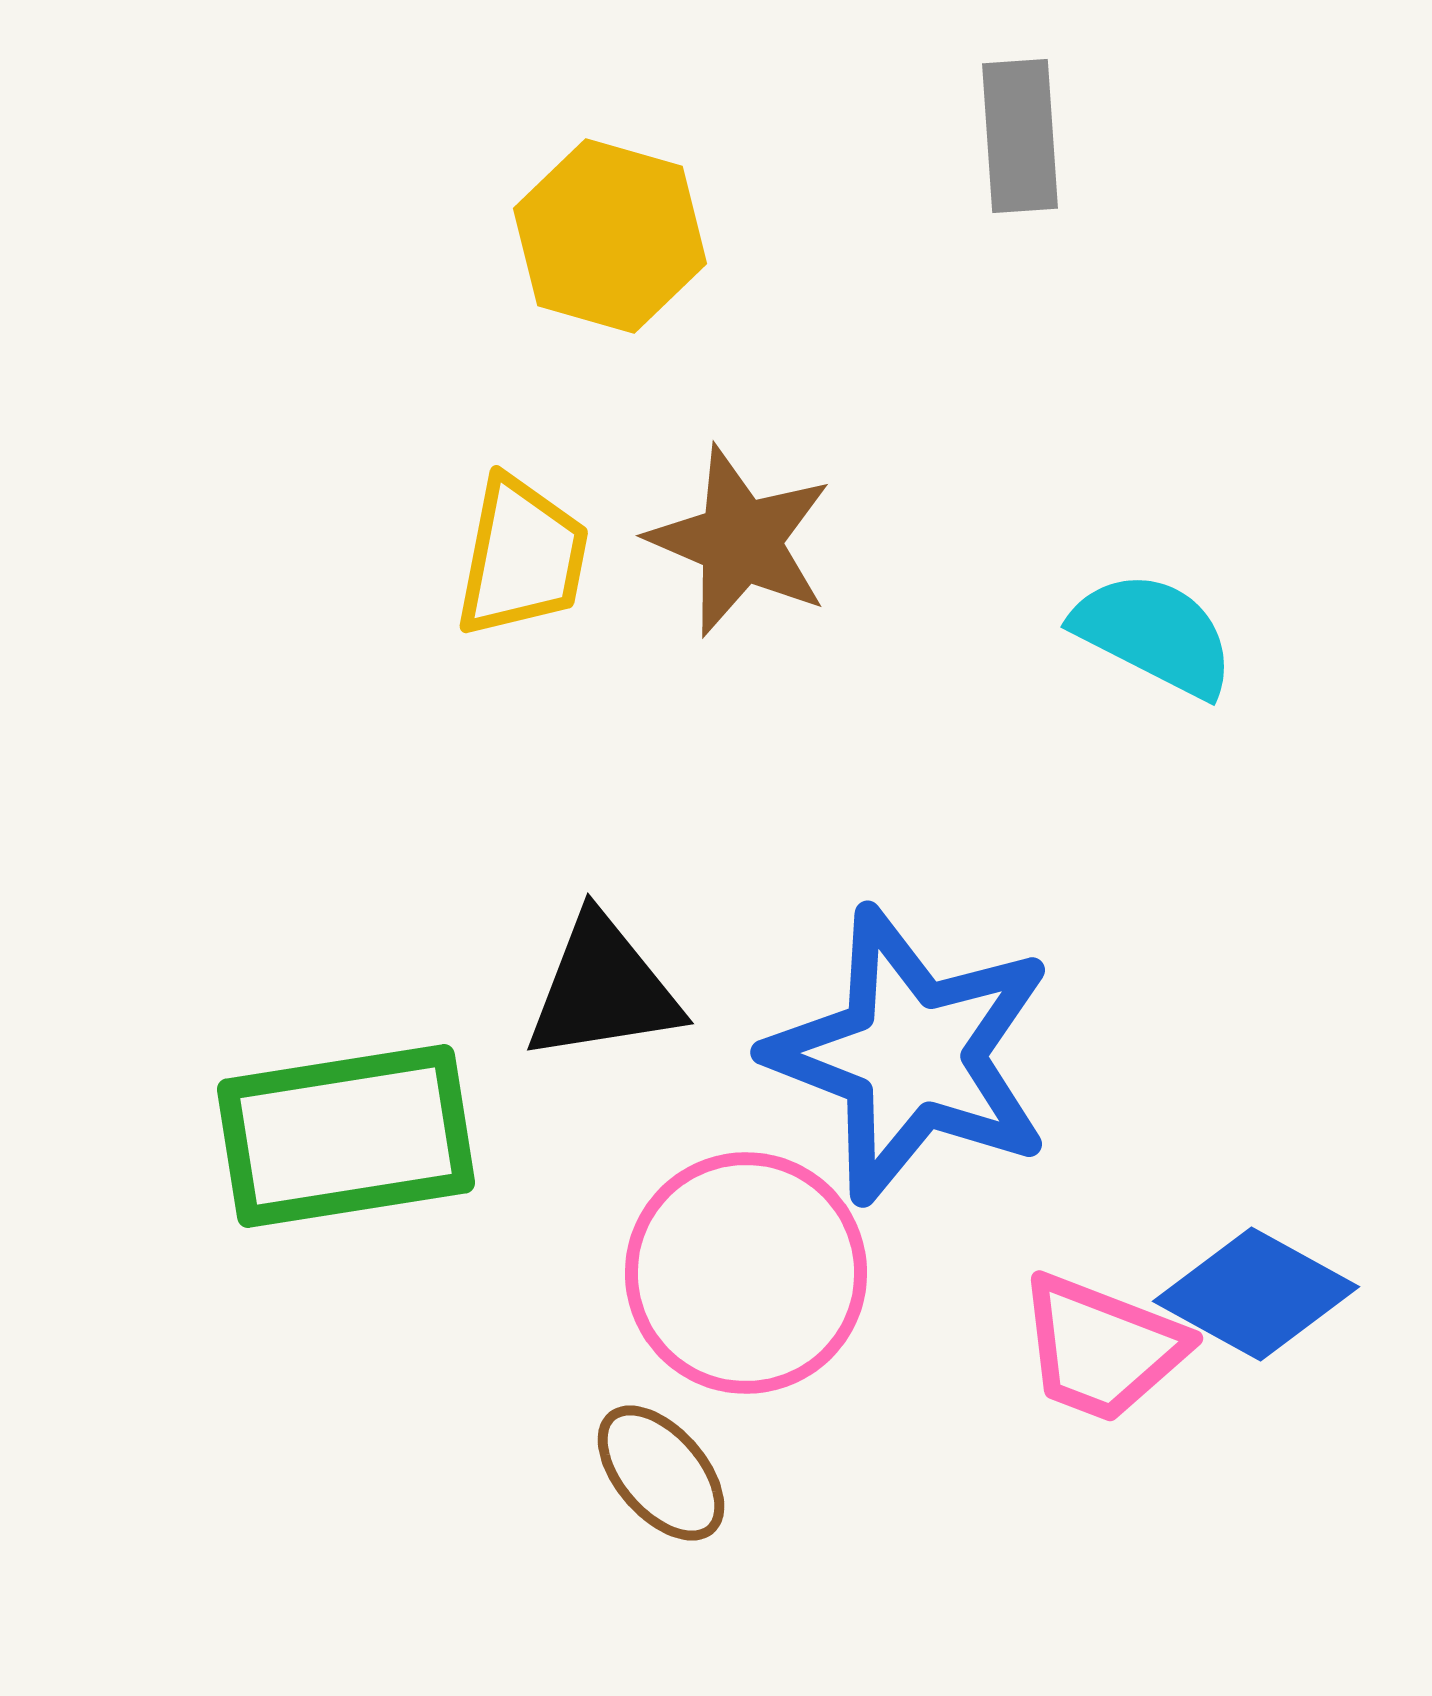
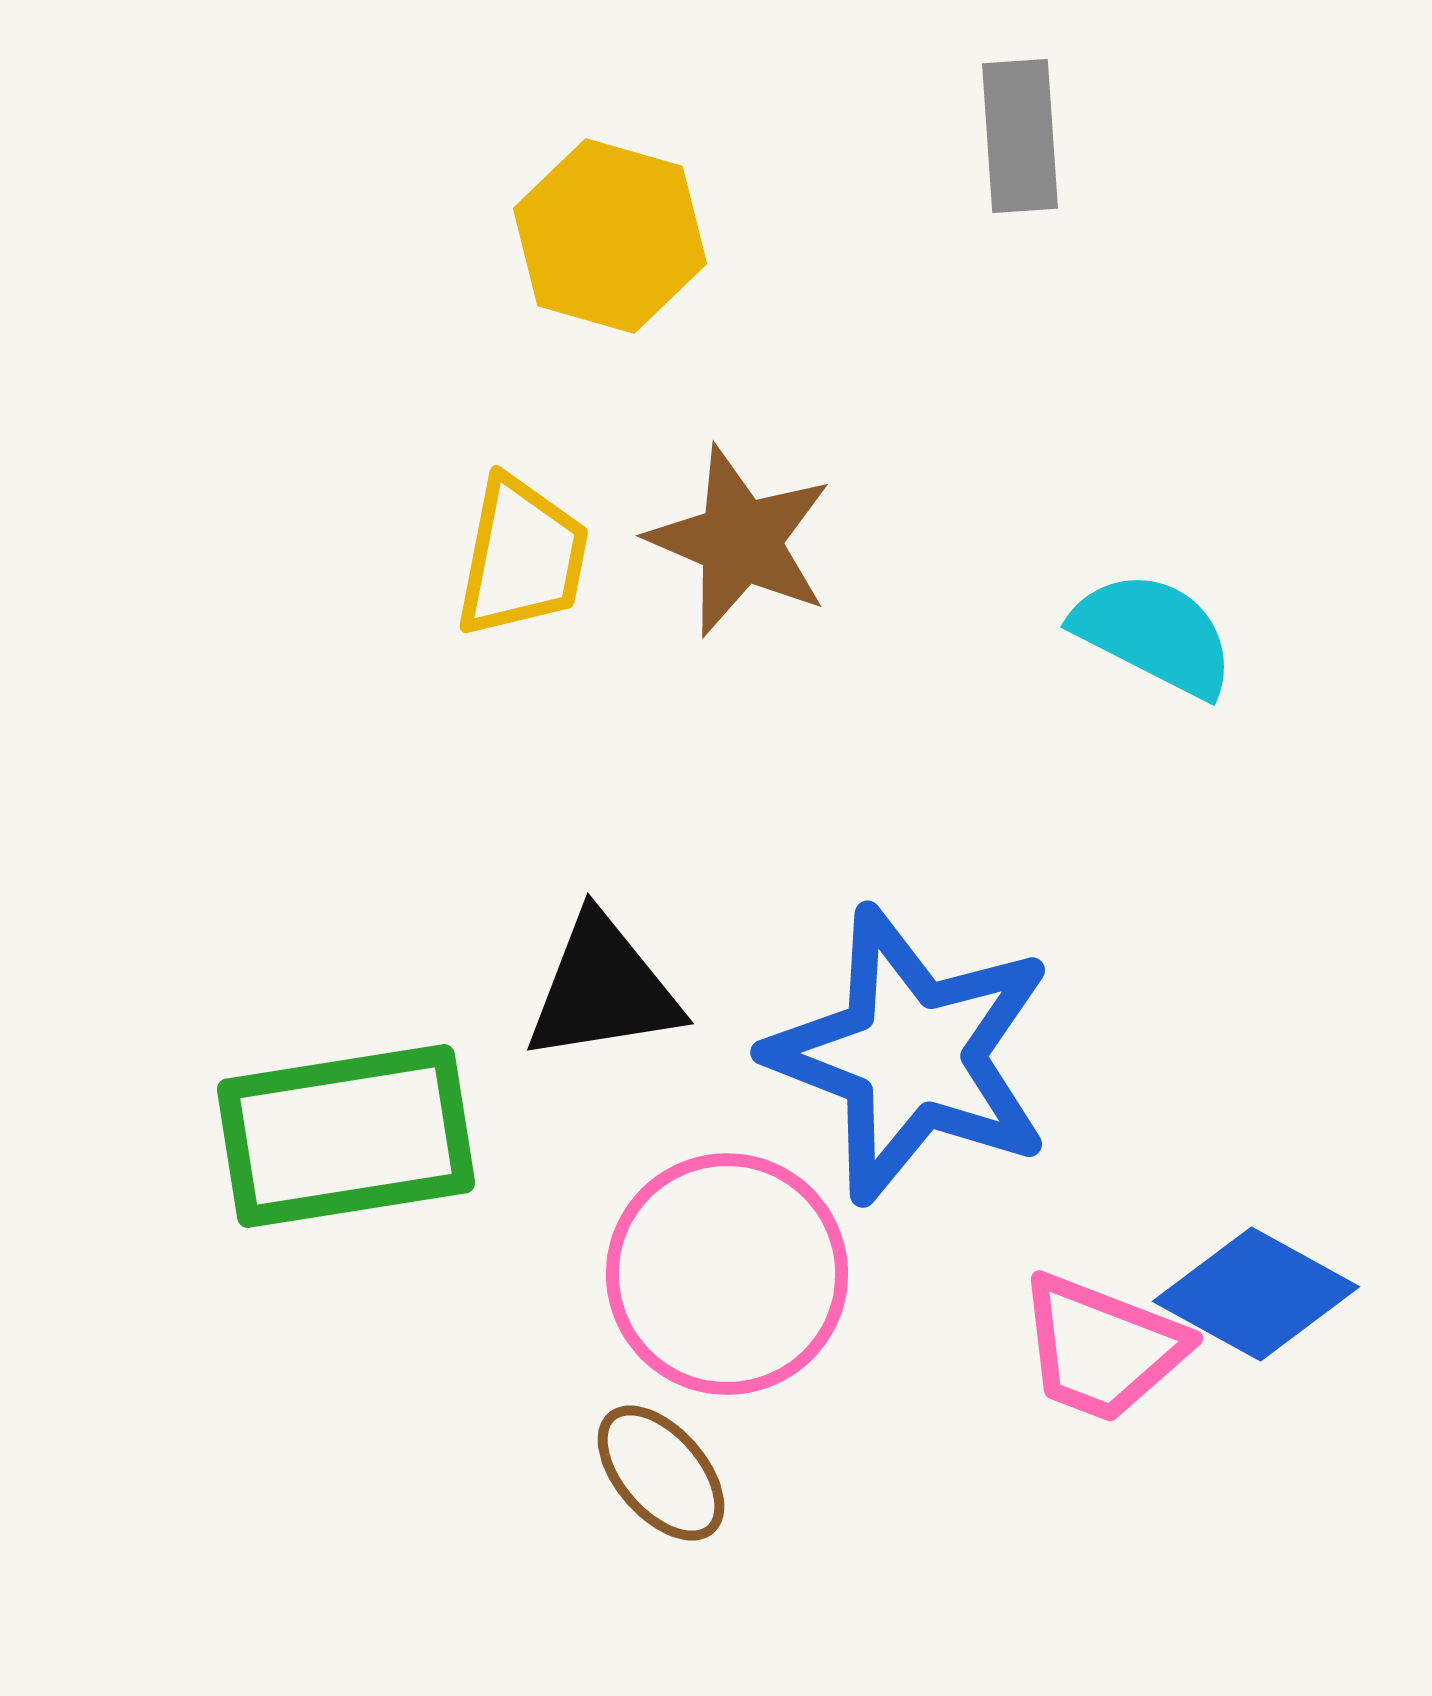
pink circle: moved 19 px left, 1 px down
